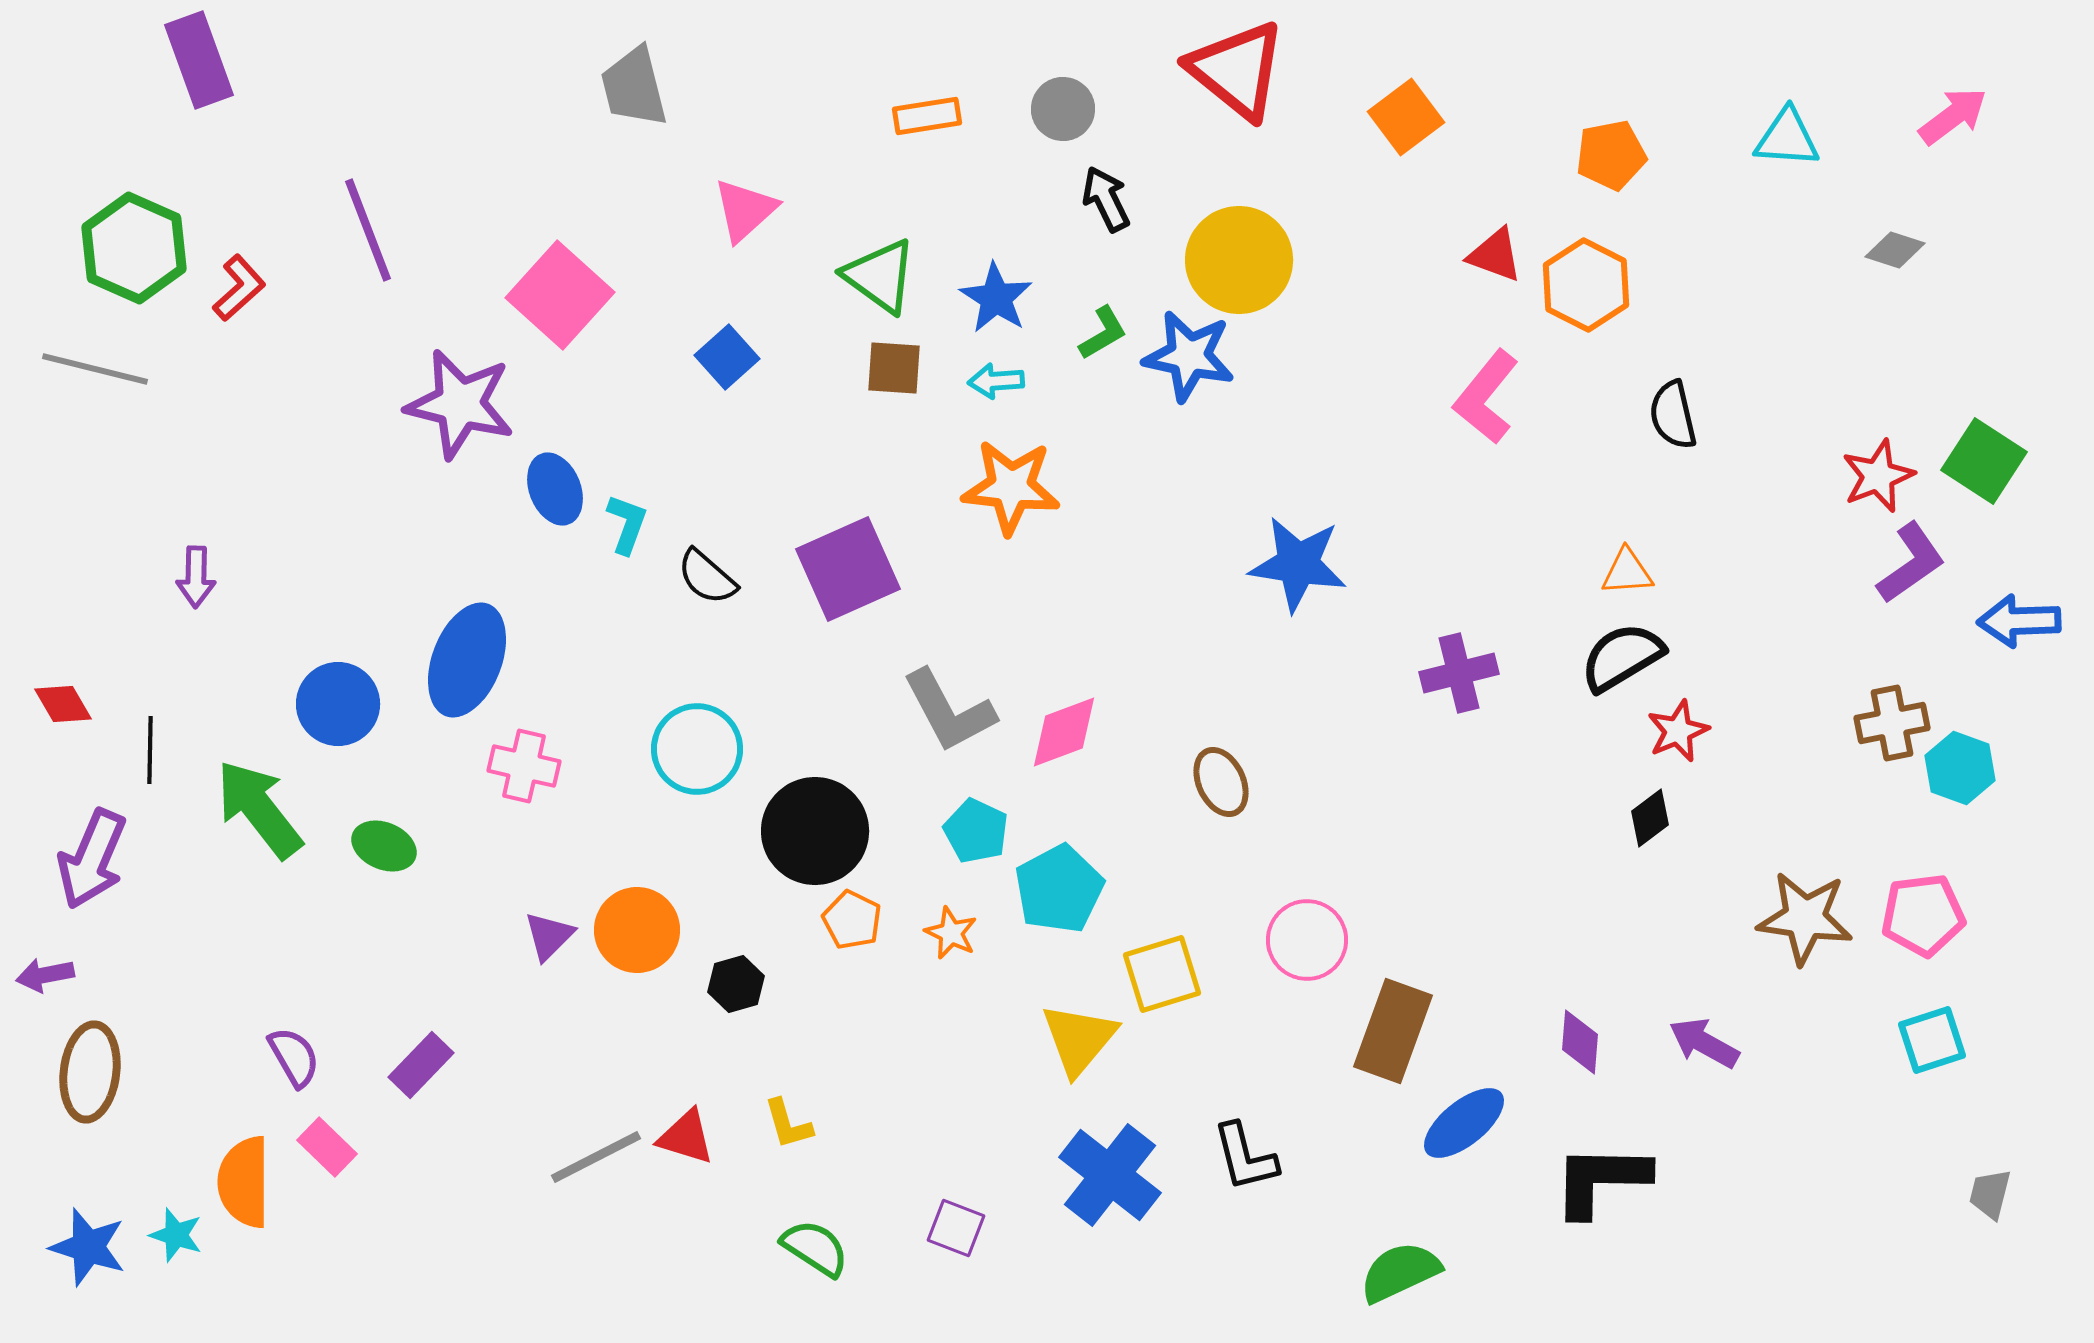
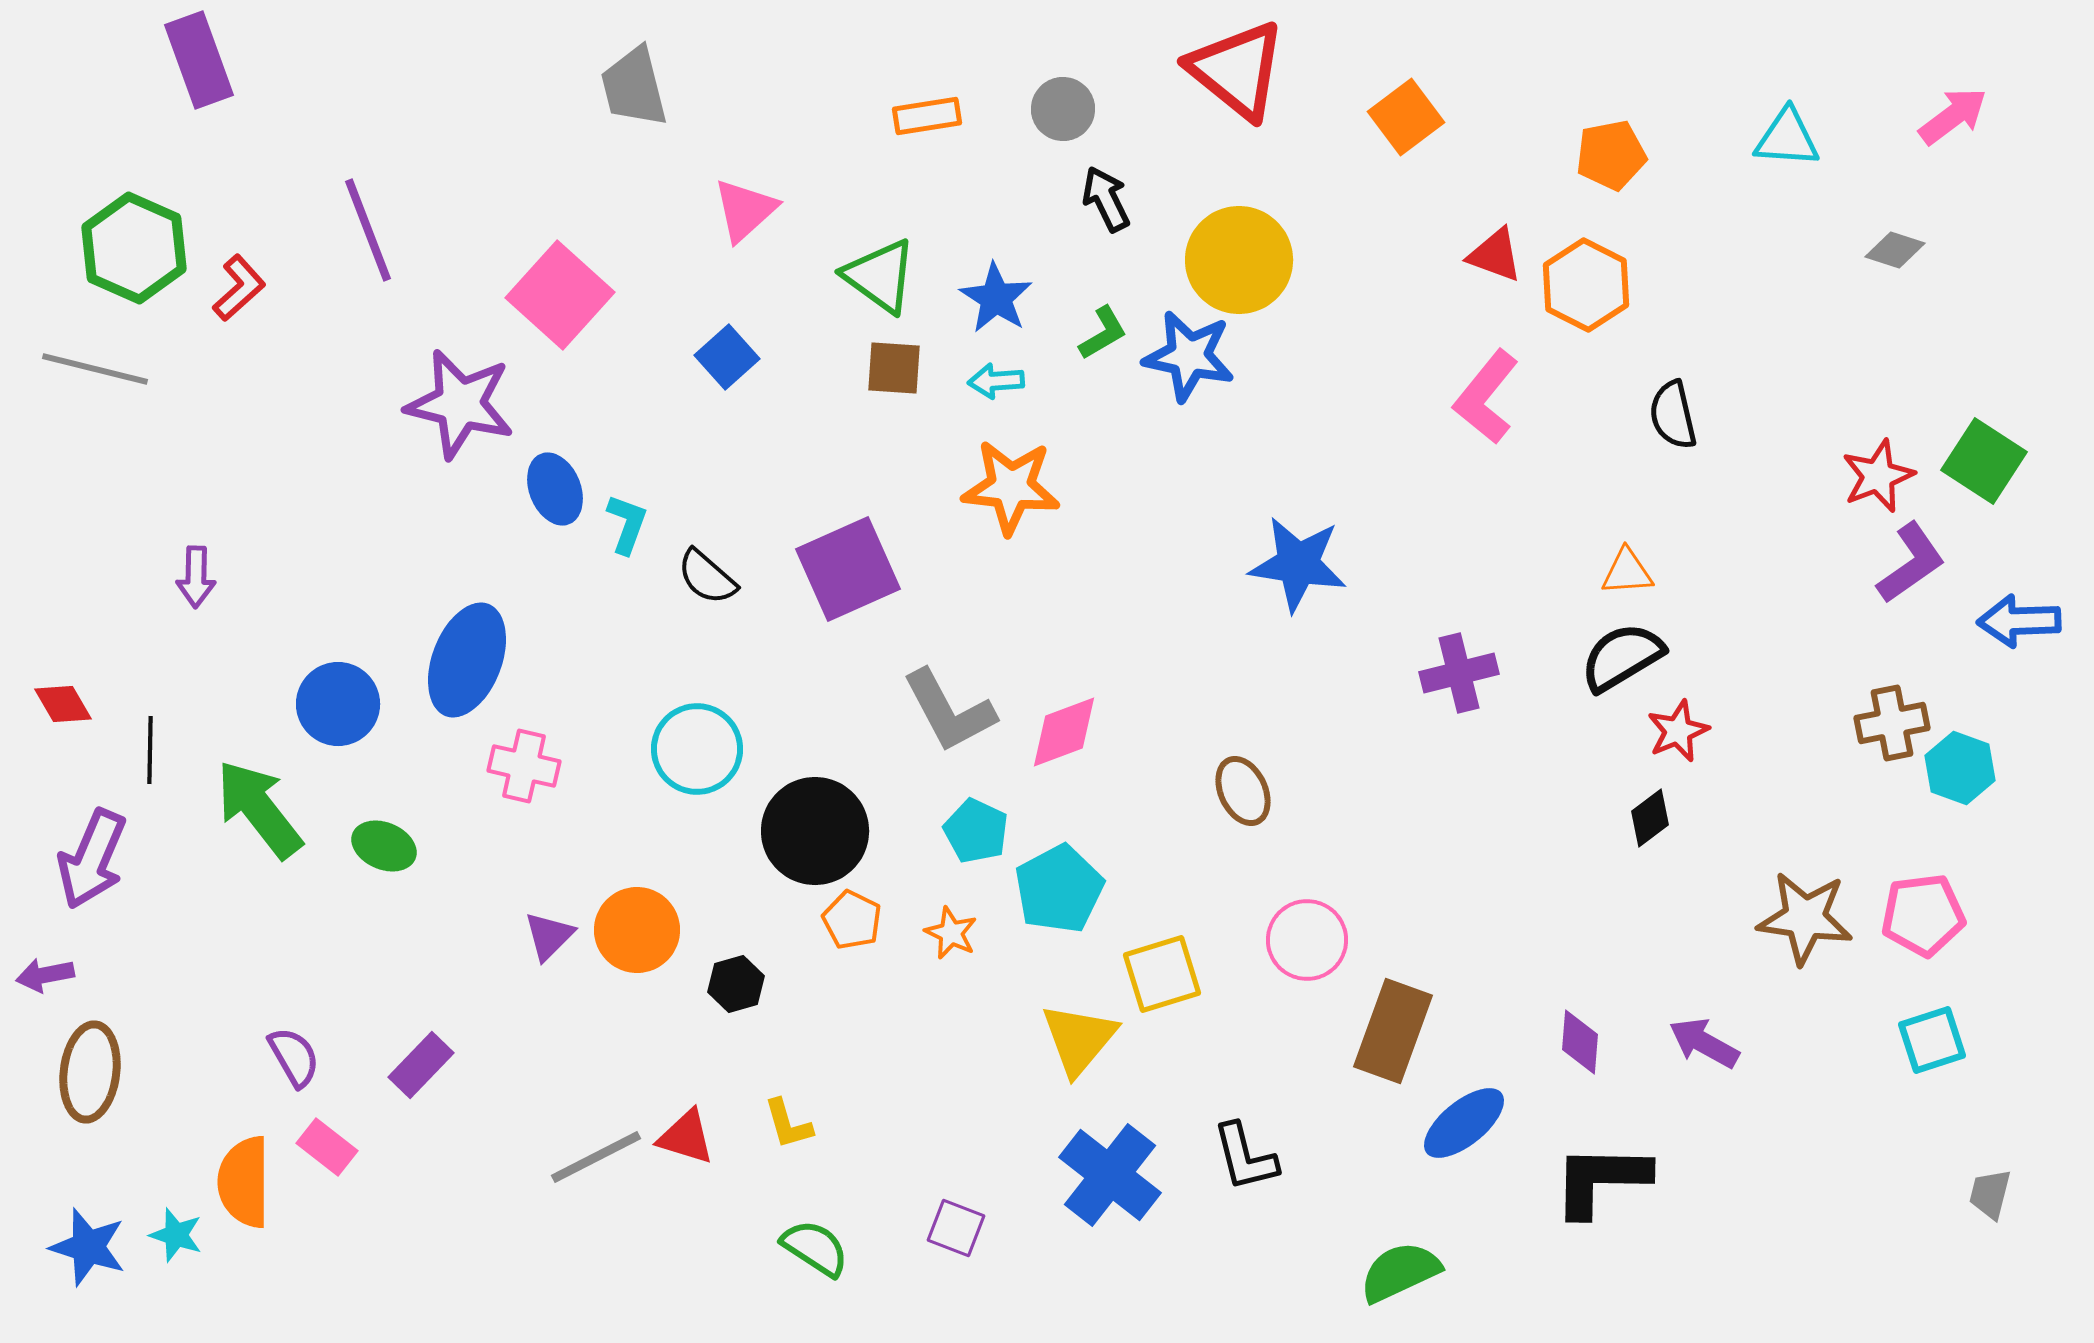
brown ellipse at (1221, 782): moved 22 px right, 9 px down
pink rectangle at (327, 1147): rotated 6 degrees counterclockwise
